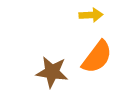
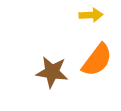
orange semicircle: moved 3 px down
